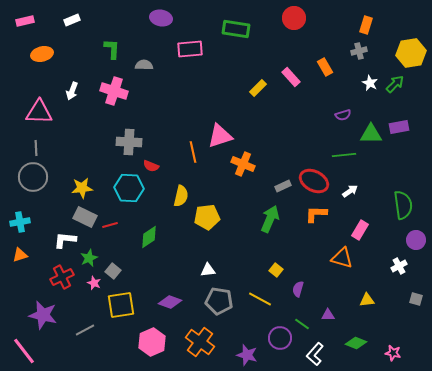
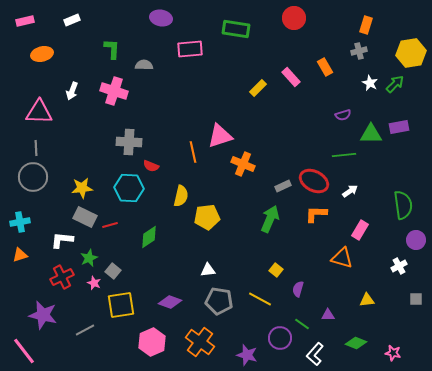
white L-shape at (65, 240): moved 3 px left
gray square at (416, 299): rotated 16 degrees counterclockwise
